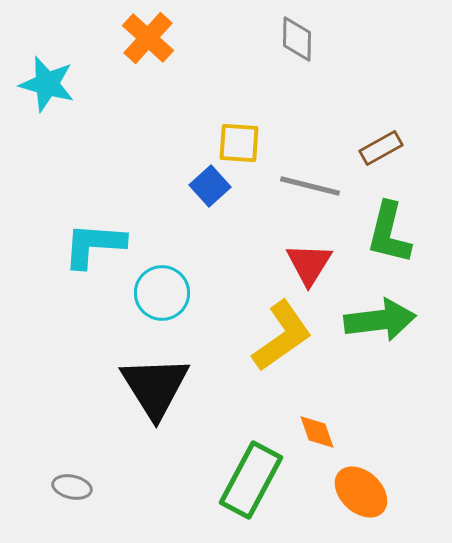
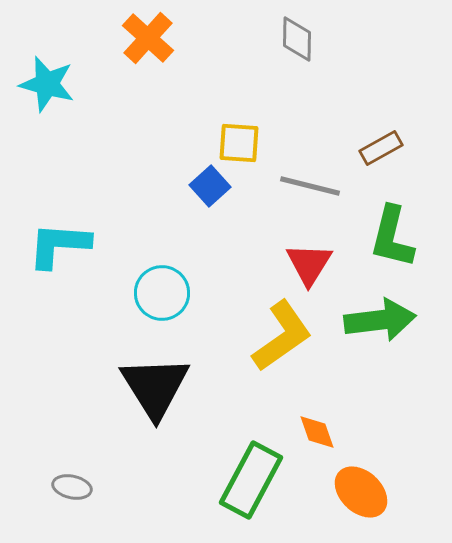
green L-shape: moved 3 px right, 4 px down
cyan L-shape: moved 35 px left
